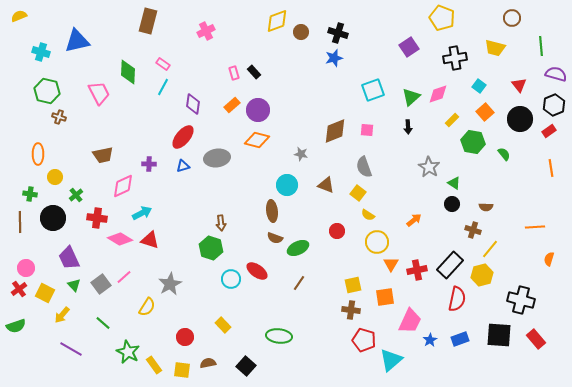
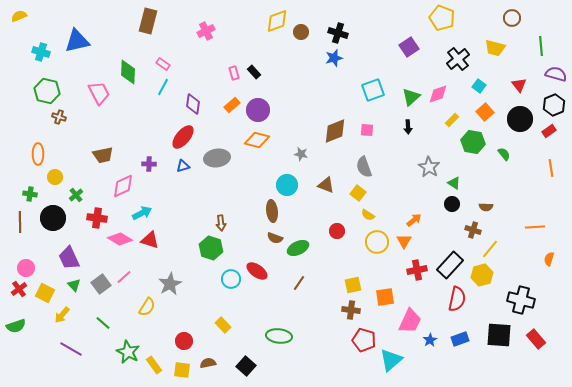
black cross at (455, 58): moved 3 px right, 1 px down; rotated 30 degrees counterclockwise
orange triangle at (391, 264): moved 13 px right, 23 px up
red circle at (185, 337): moved 1 px left, 4 px down
